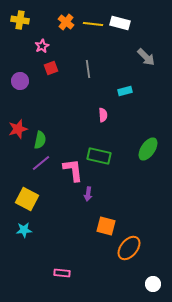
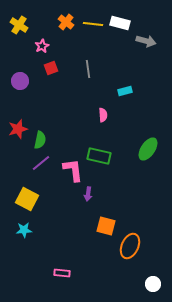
yellow cross: moved 1 px left, 5 px down; rotated 24 degrees clockwise
gray arrow: moved 16 px up; rotated 30 degrees counterclockwise
orange ellipse: moved 1 px right, 2 px up; rotated 15 degrees counterclockwise
